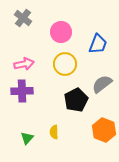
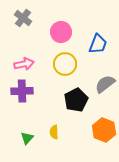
gray semicircle: moved 3 px right
